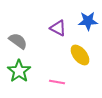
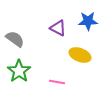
gray semicircle: moved 3 px left, 2 px up
yellow ellipse: rotated 30 degrees counterclockwise
